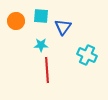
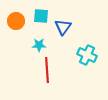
cyan star: moved 2 px left
